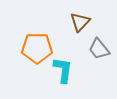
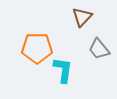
brown triangle: moved 2 px right, 5 px up
